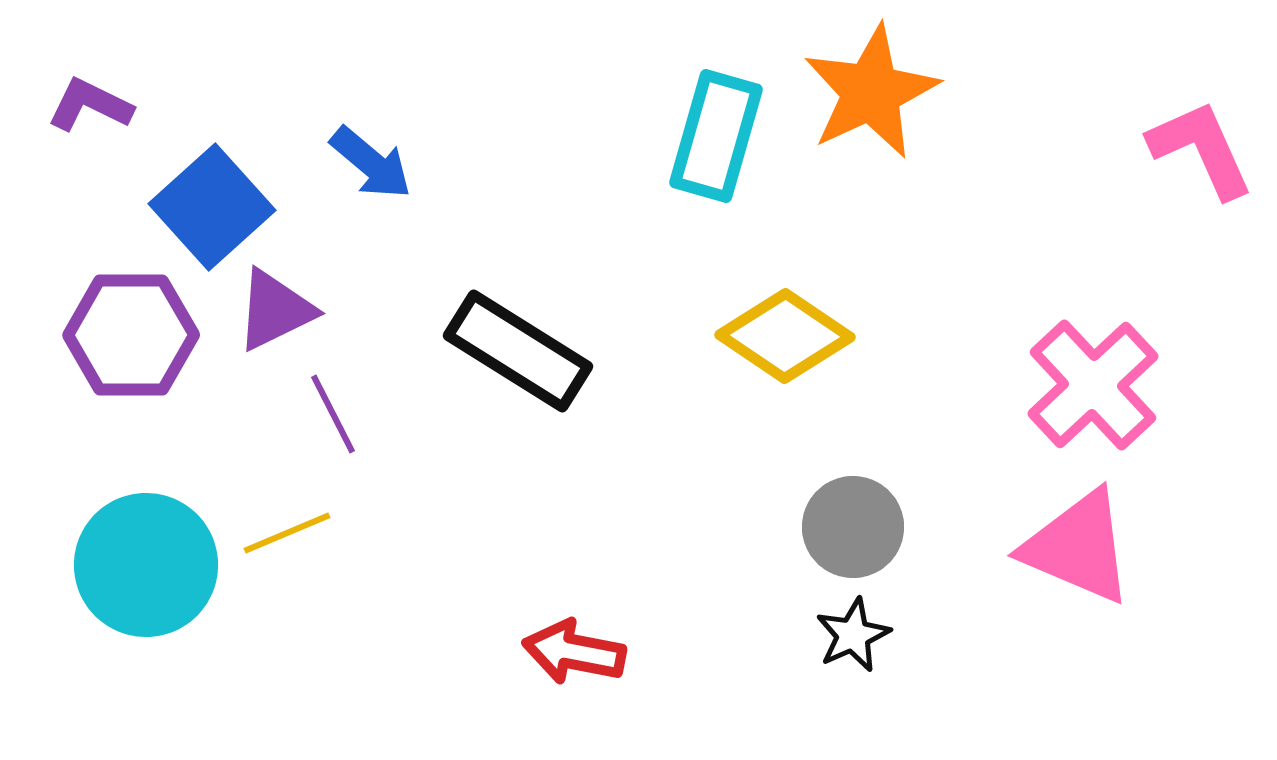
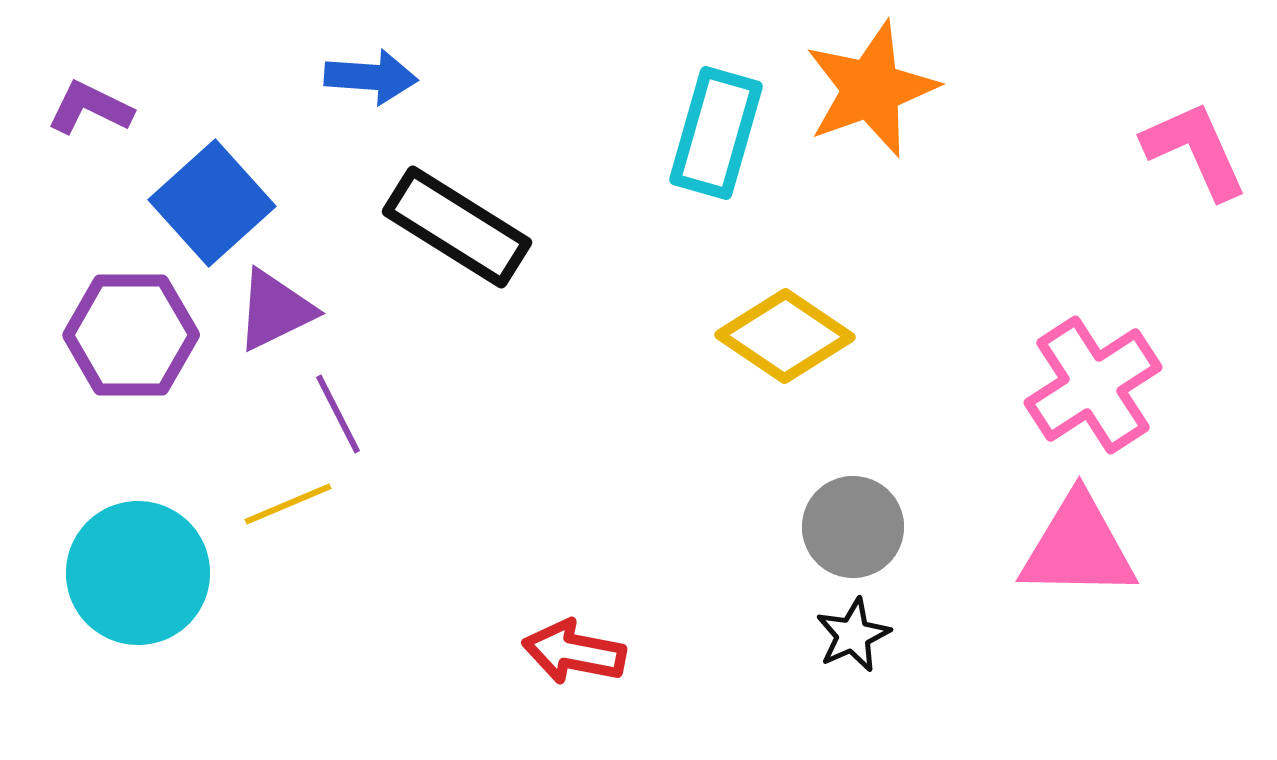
orange star: moved 3 px up; rotated 5 degrees clockwise
purple L-shape: moved 3 px down
cyan rectangle: moved 3 px up
pink L-shape: moved 6 px left, 1 px down
blue arrow: moved 86 px up; rotated 36 degrees counterclockwise
blue square: moved 4 px up
black rectangle: moved 61 px left, 124 px up
pink cross: rotated 10 degrees clockwise
purple line: moved 5 px right
yellow line: moved 1 px right, 29 px up
pink triangle: rotated 22 degrees counterclockwise
cyan circle: moved 8 px left, 8 px down
